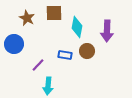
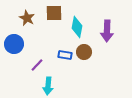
brown circle: moved 3 px left, 1 px down
purple line: moved 1 px left
